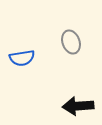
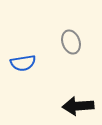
blue semicircle: moved 1 px right, 5 px down
